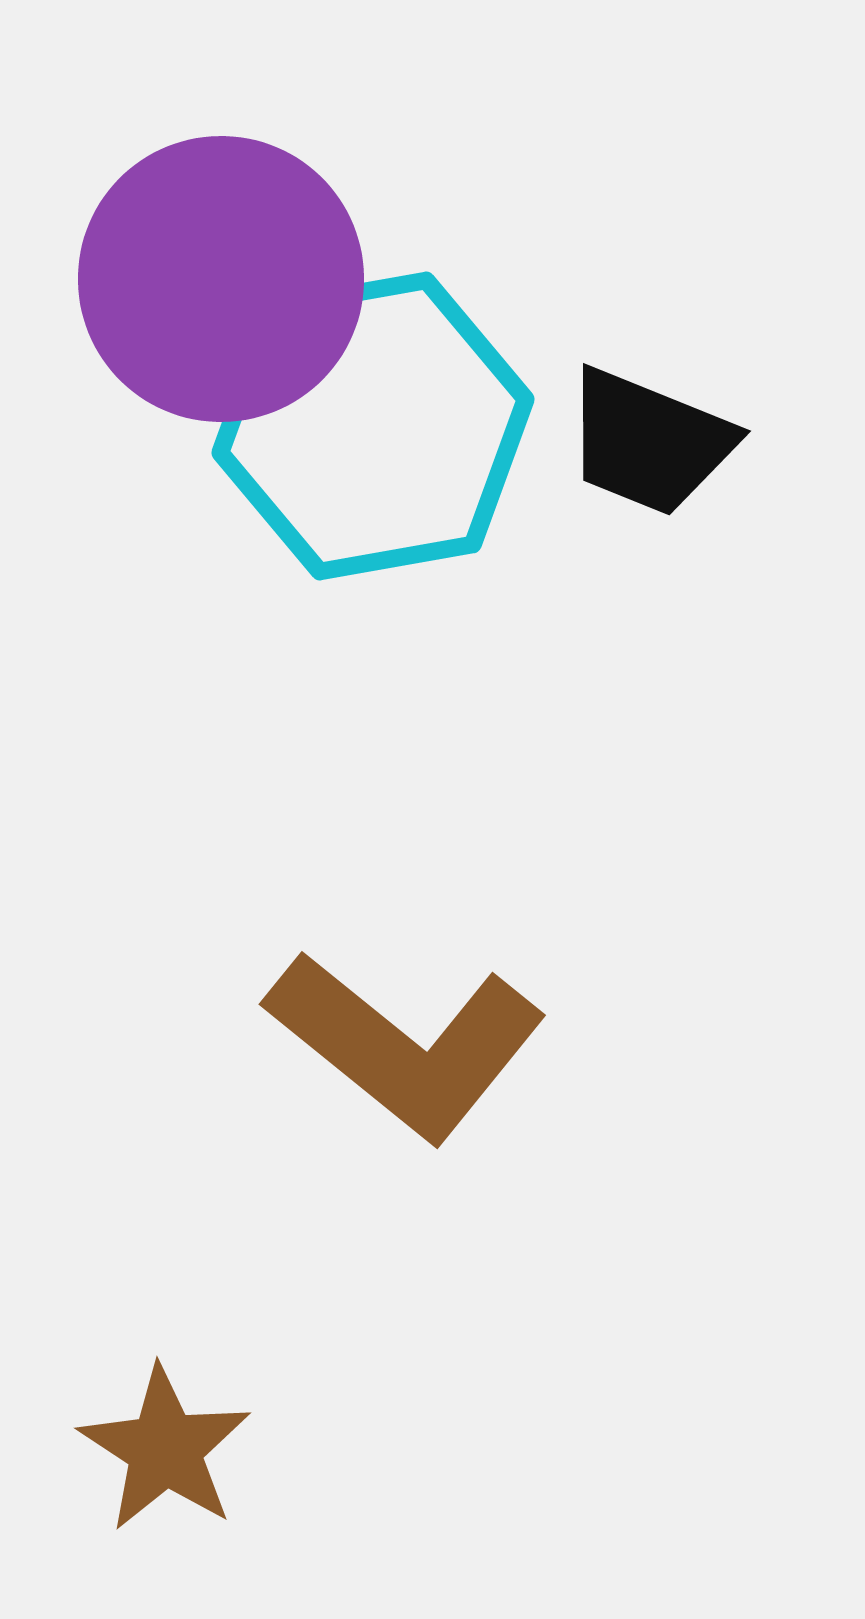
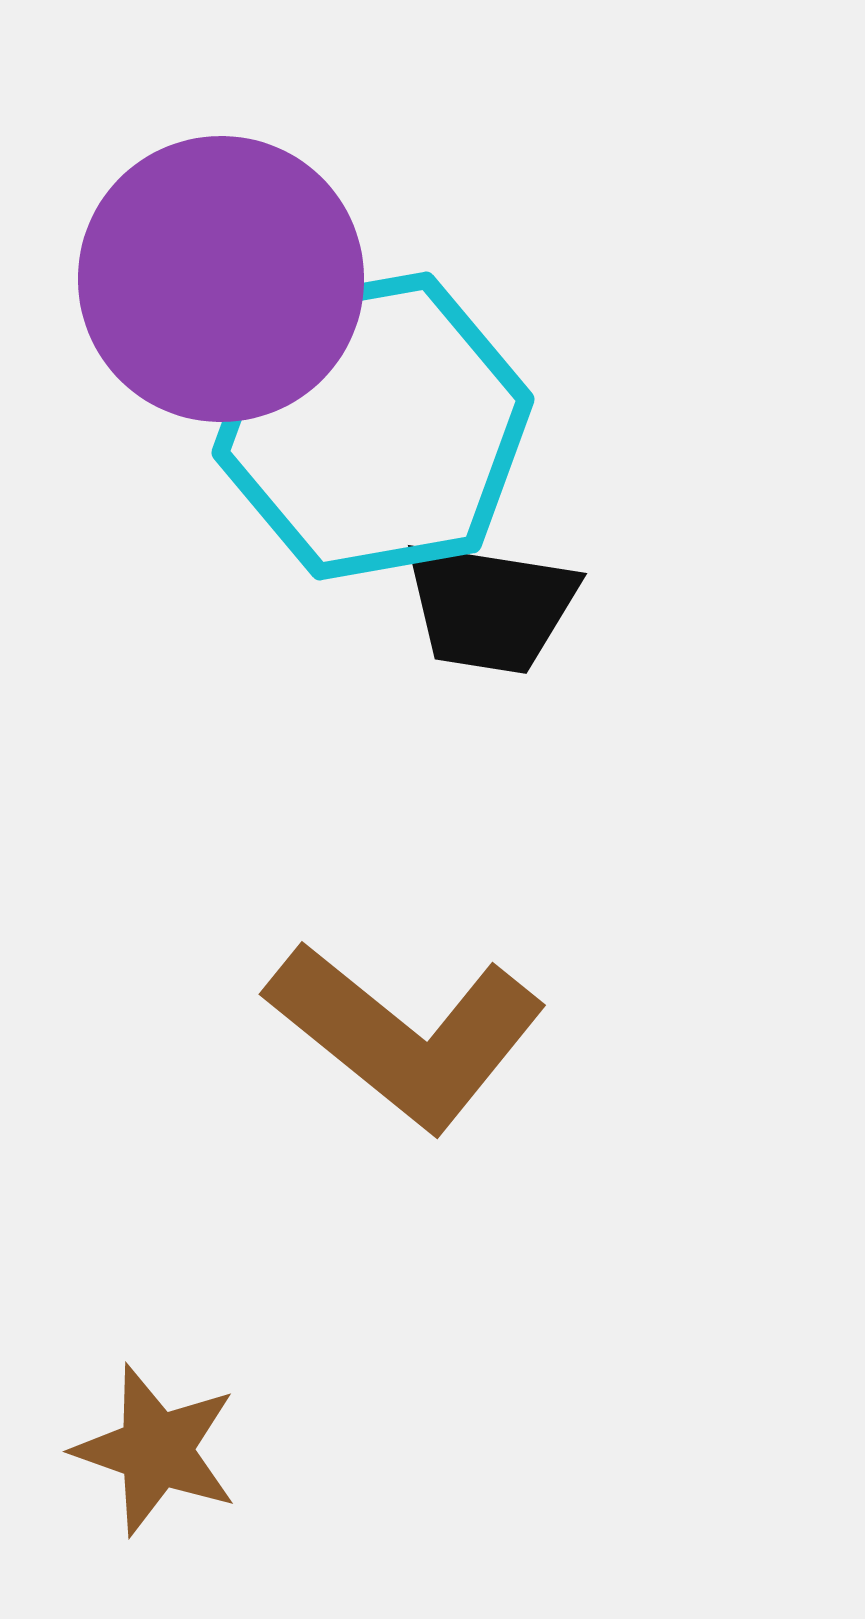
black trapezoid: moved 159 px left, 165 px down; rotated 13 degrees counterclockwise
brown L-shape: moved 10 px up
brown star: moved 9 px left, 1 px down; rotated 14 degrees counterclockwise
